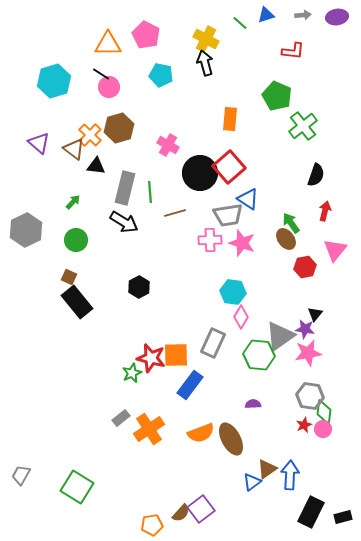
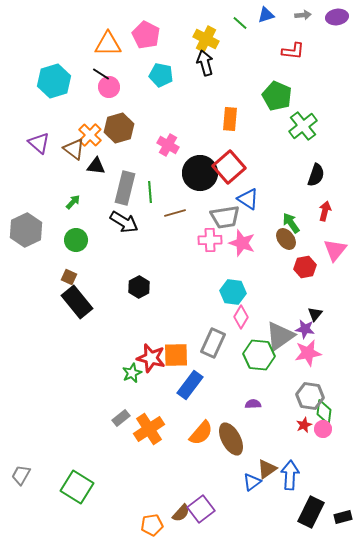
gray trapezoid at (228, 215): moved 3 px left, 2 px down
orange semicircle at (201, 433): rotated 28 degrees counterclockwise
